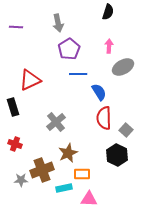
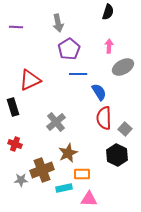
gray square: moved 1 px left, 1 px up
